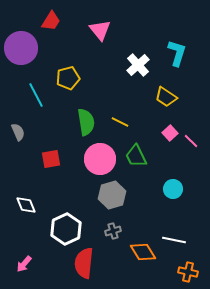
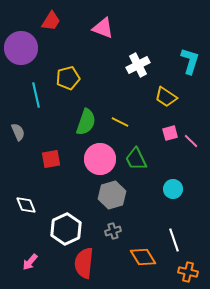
pink triangle: moved 3 px right, 2 px up; rotated 30 degrees counterclockwise
cyan L-shape: moved 13 px right, 8 px down
white cross: rotated 15 degrees clockwise
cyan line: rotated 15 degrees clockwise
green semicircle: rotated 28 degrees clockwise
pink square: rotated 28 degrees clockwise
green trapezoid: moved 3 px down
white line: rotated 60 degrees clockwise
orange diamond: moved 5 px down
pink arrow: moved 6 px right, 2 px up
